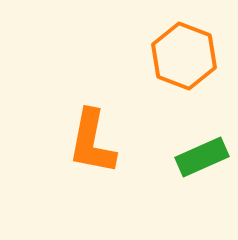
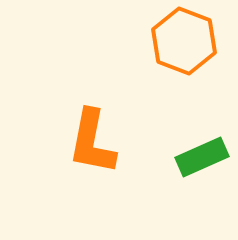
orange hexagon: moved 15 px up
